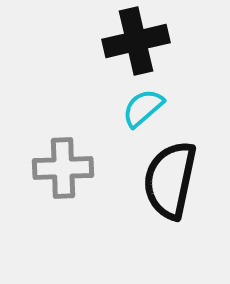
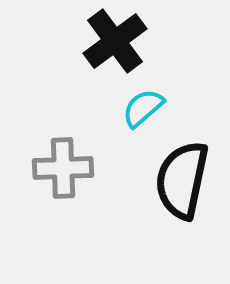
black cross: moved 21 px left; rotated 24 degrees counterclockwise
black semicircle: moved 12 px right
